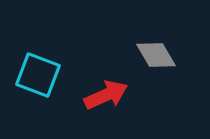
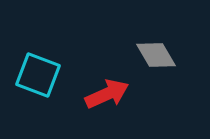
red arrow: moved 1 px right, 1 px up
